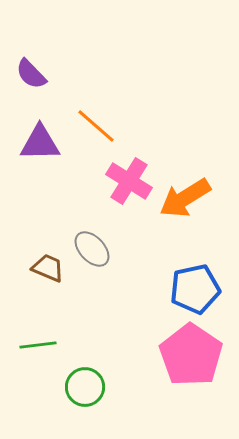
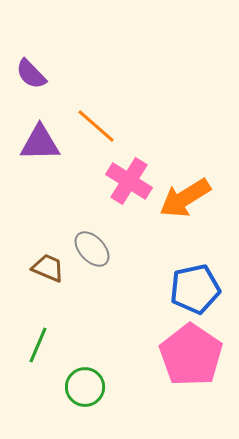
green line: rotated 60 degrees counterclockwise
